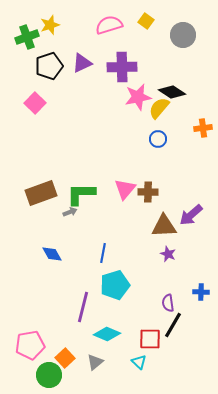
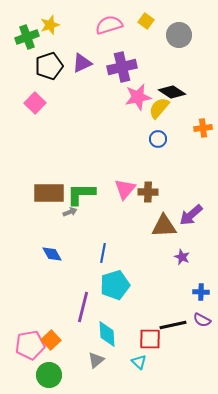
gray circle: moved 4 px left
purple cross: rotated 12 degrees counterclockwise
brown rectangle: moved 8 px right; rotated 20 degrees clockwise
purple star: moved 14 px right, 3 px down
purple semicircle: moved 34 px right, 17 px down; rotated 54 degrees counterclockwise
black line: rotated 48 degrees clockwise
cyan diamond: rotated 64 degrees clockwise
orange square: moved 14 px left, 18 px up
gray triangle: moved 1 px right, 2 px up
